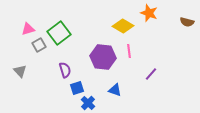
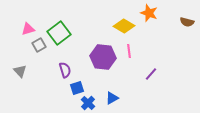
yellow diamond: moved 1 px right
blue triangle: moved 3 px left, 8 px down; rotated 48 degrees counterclockwise
